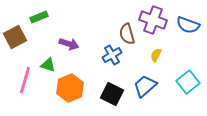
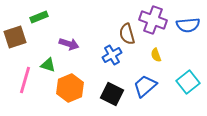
blue semicircle: rotated 25 degrees counterclockwise
brown square: rotated 10 degrees clockwise
yellow semicircle: rotated 48 degrees counterclockwise
